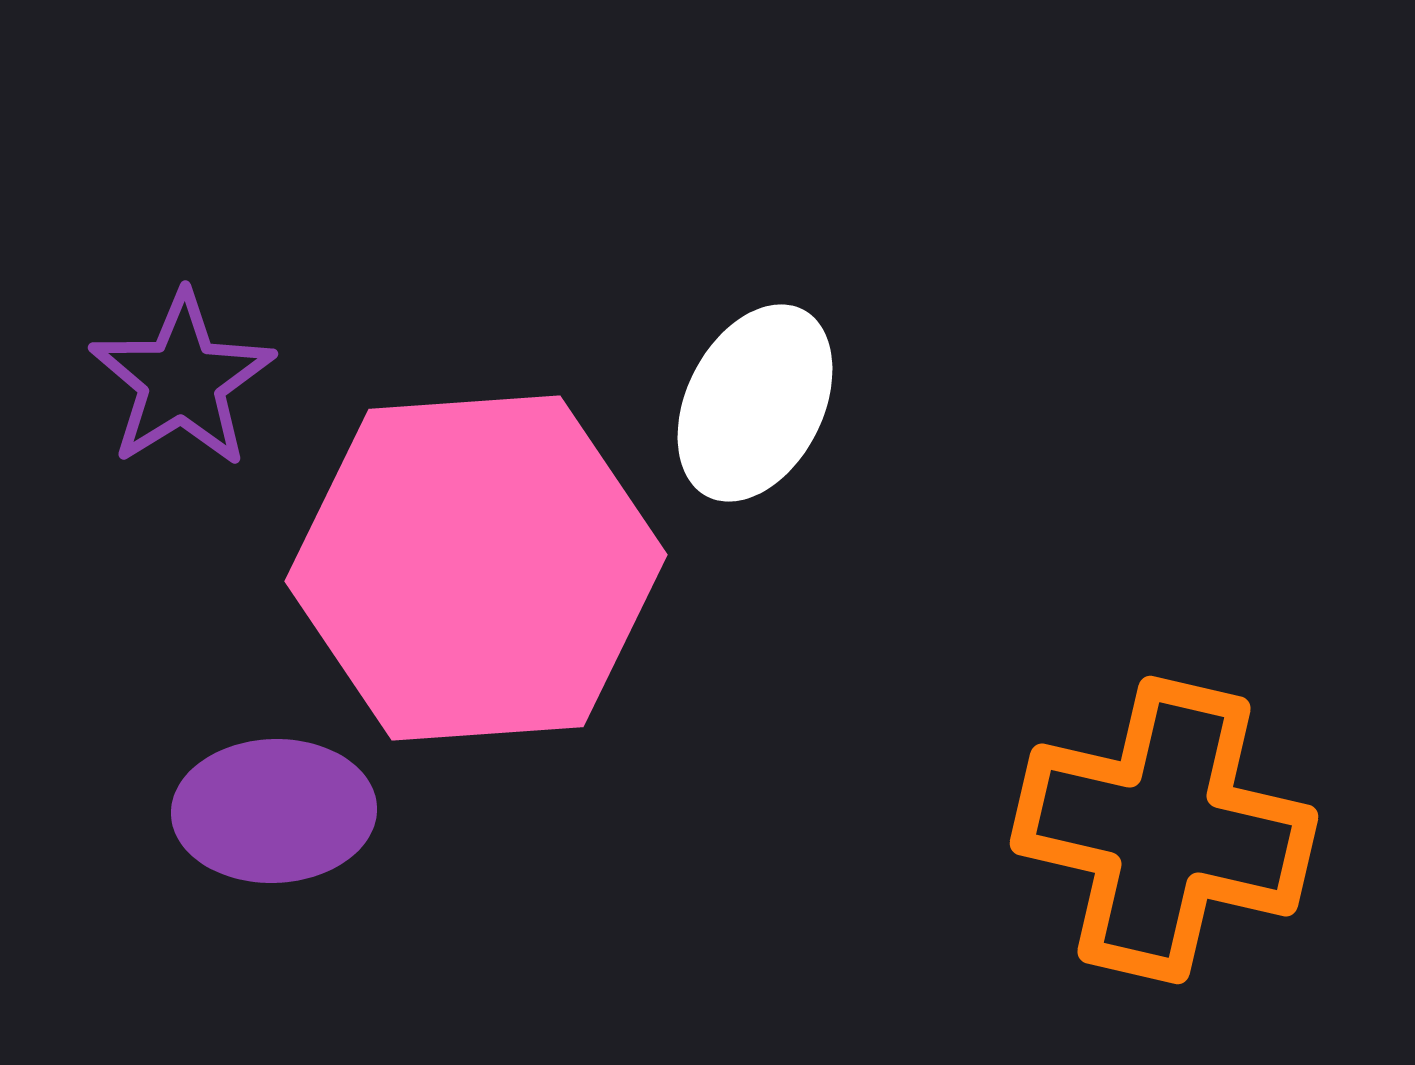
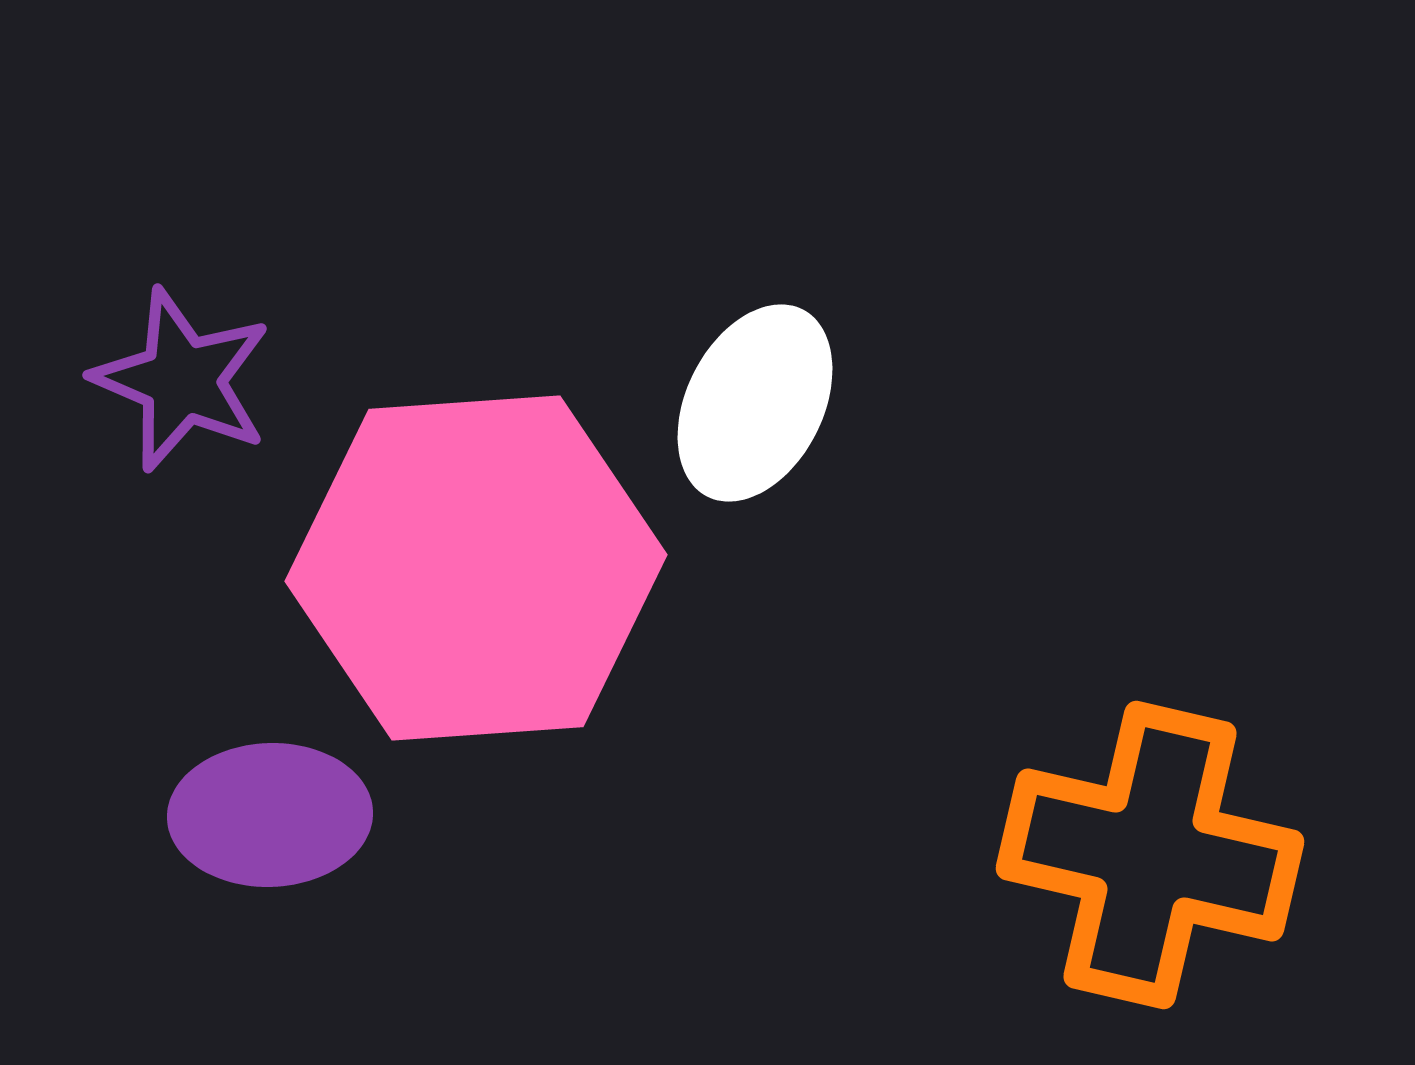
purple star: rotated 17 degrees counterclockwise
purple ellipse: moved 4 px left, 4 px down
orange cross: moved 14 px left, 25 px down
